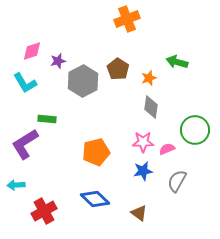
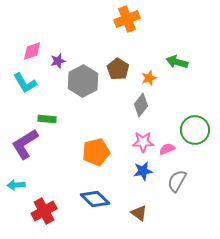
gray diamond: moved 10 px left, 2 px up; rotated 30 degrees clockwise
